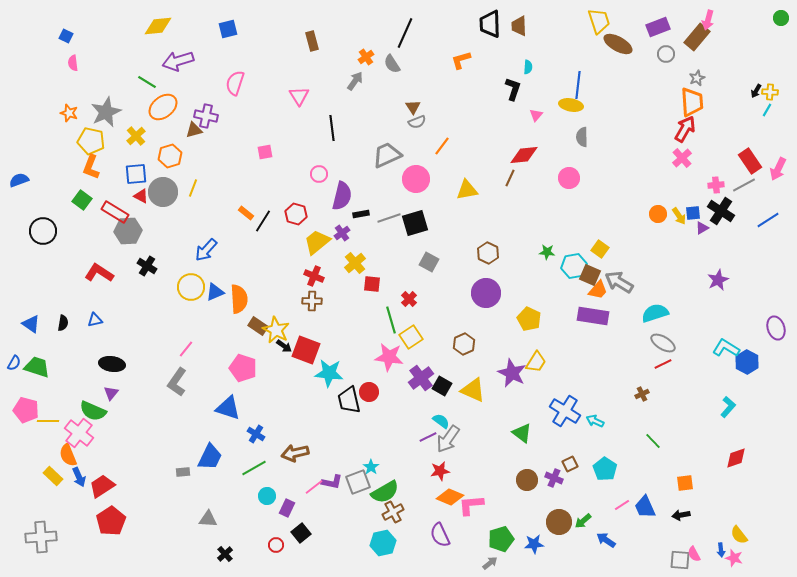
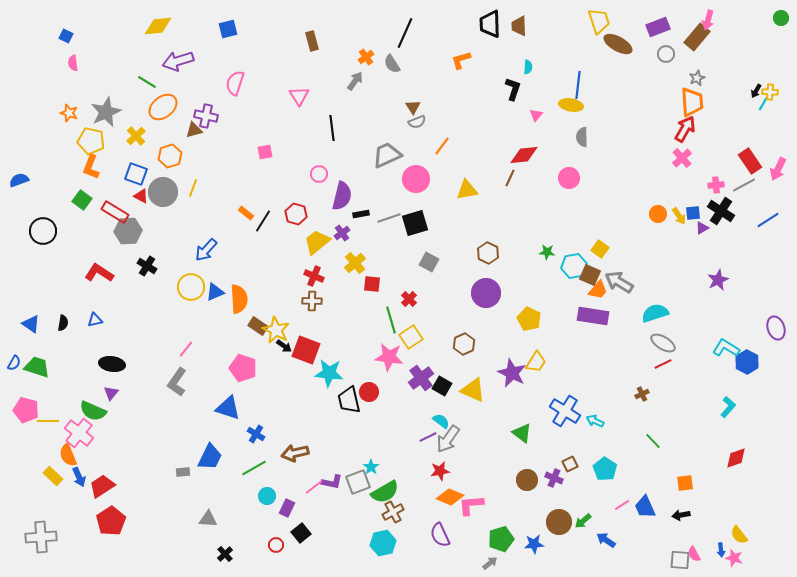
cyan line at (767, 110): moved 4 px left, 6 px up
blue square at (136, 174): rotated 25 degrees clockwise
